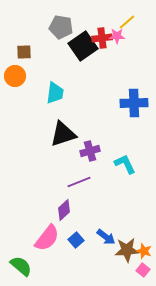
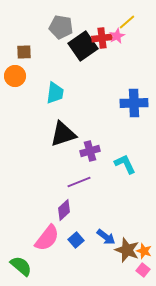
pink star: rotated 28 degrees counterclockwise
brown star: rotated 25 degrees clockwise
